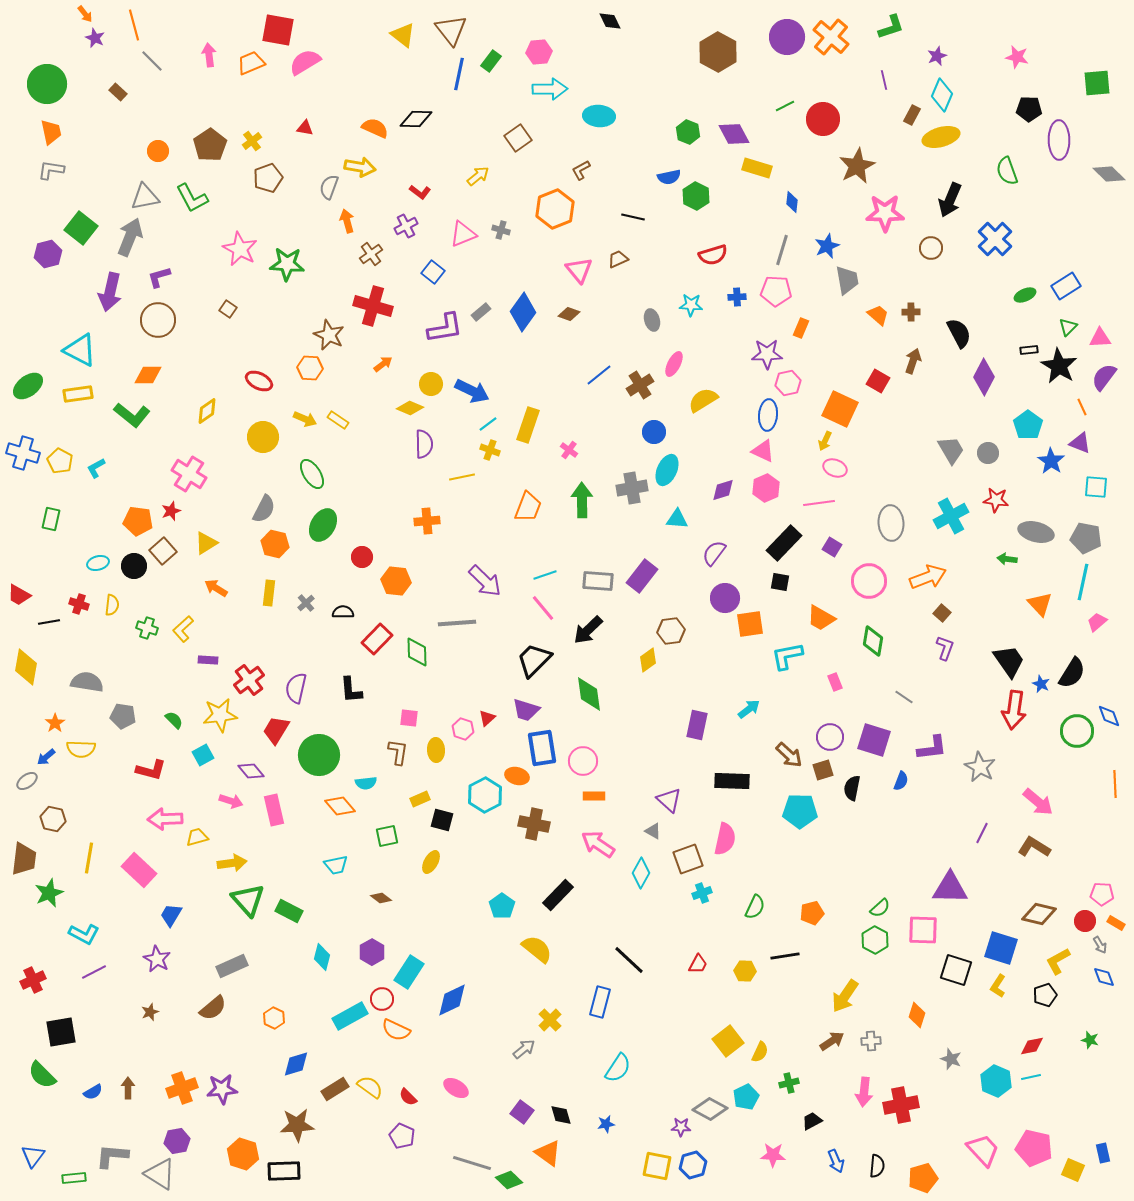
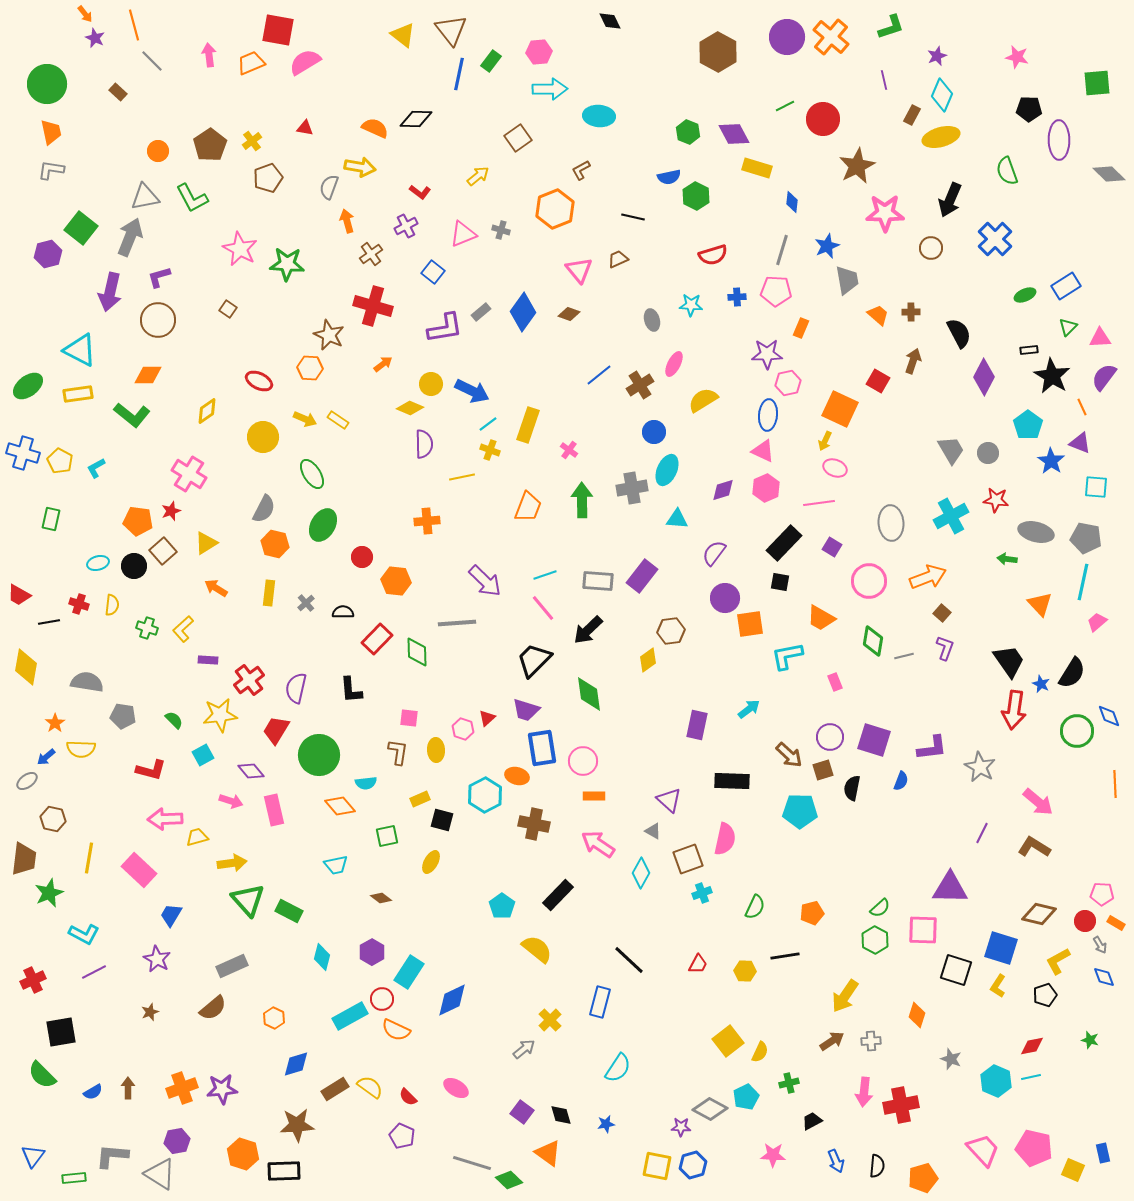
black star at (1059, 366): moved 7 px left, 10 px down
gray line at (904, 697): moved 41 px up; rotated 48 degrees counterclockwise
